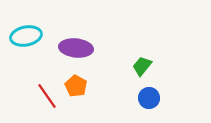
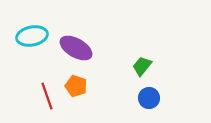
cyan ellipse: moved 6 px right
purple ellipse: rotated 24 degrees clockwise
orange pentagon: rotated 10 degrees counterclockwise
red line: rotated 16 degrees clockwise
